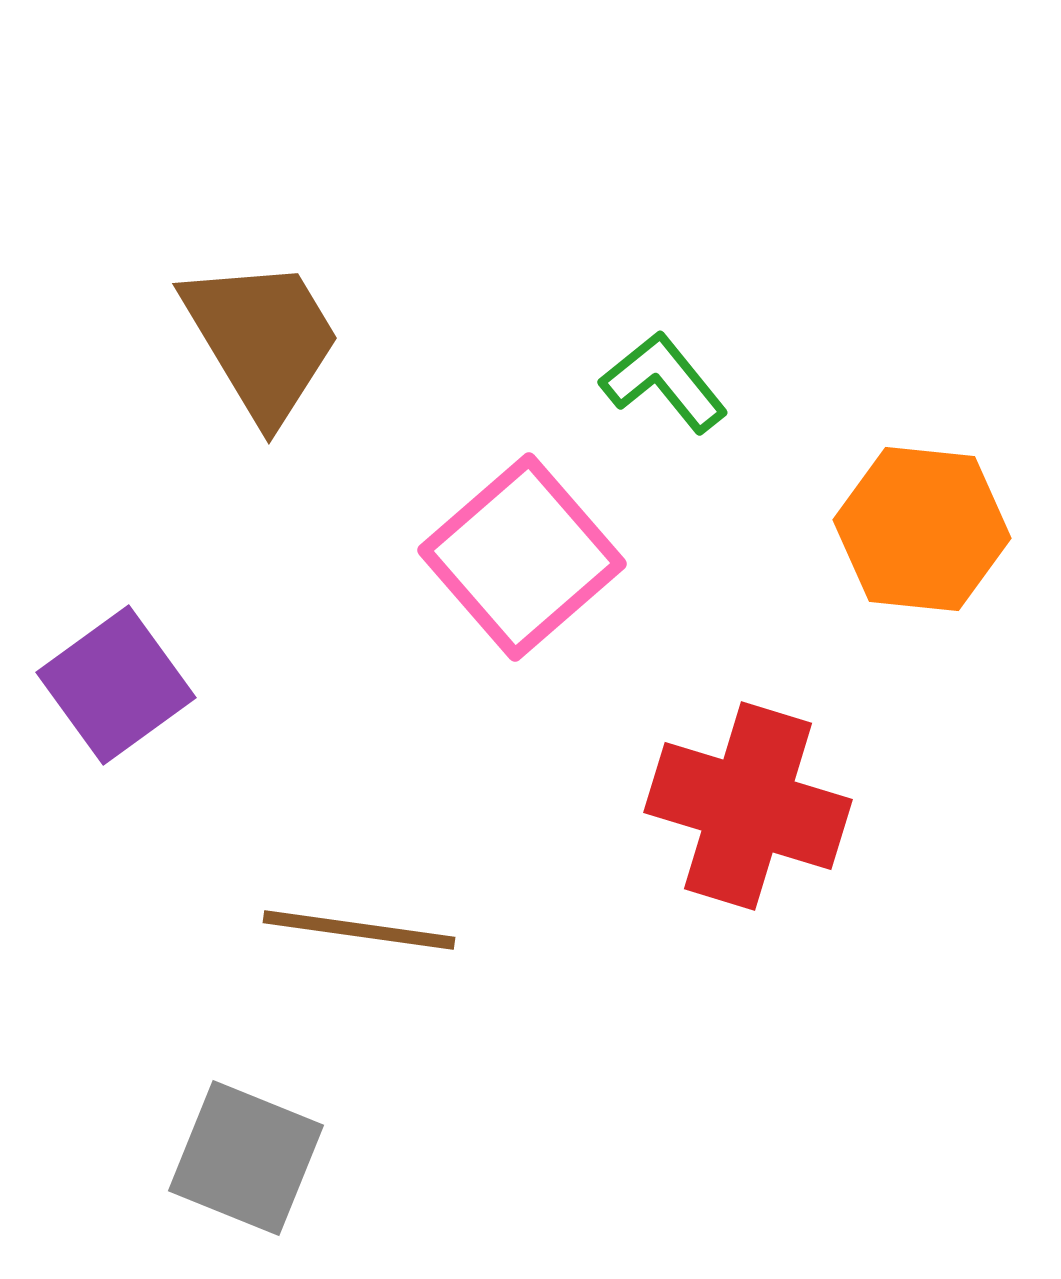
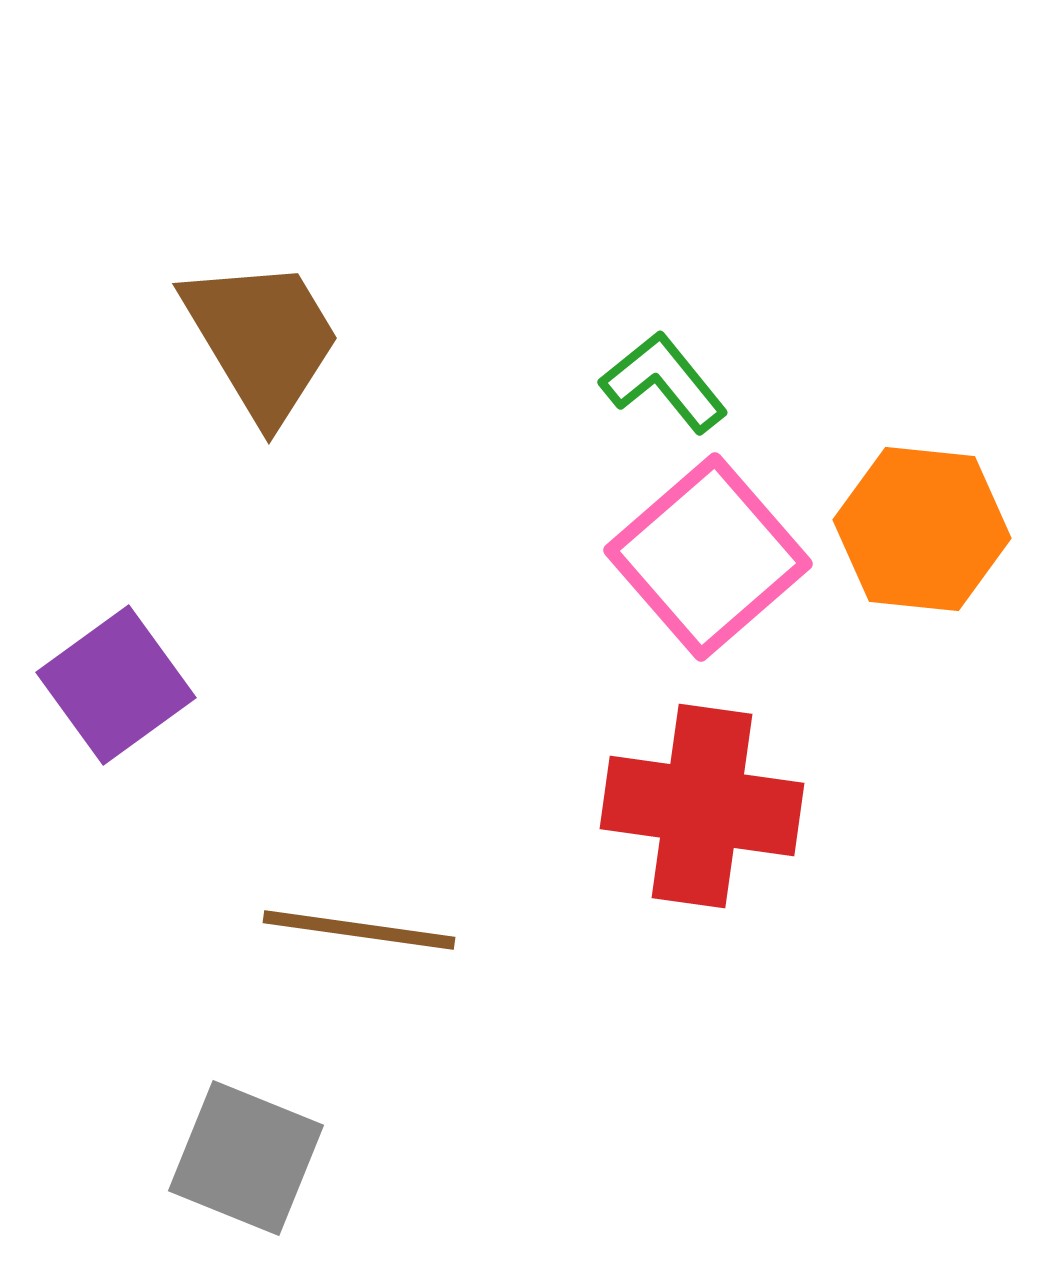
pink square: moved 186 px right
red cross: moved 46 px left; rotated 9 degrees counterclockwise
